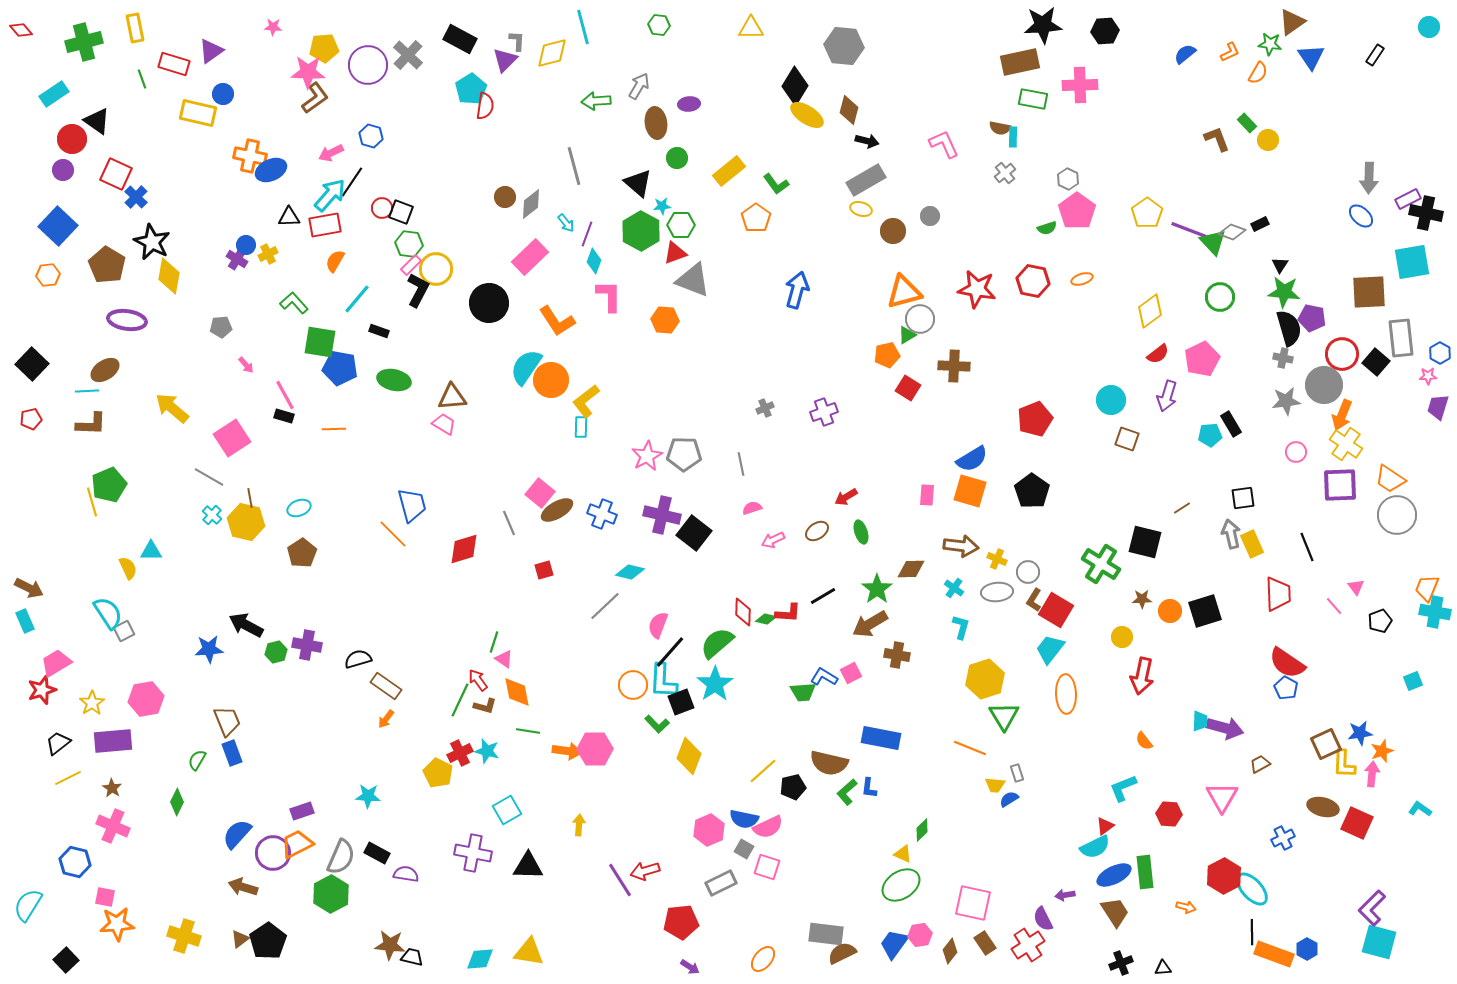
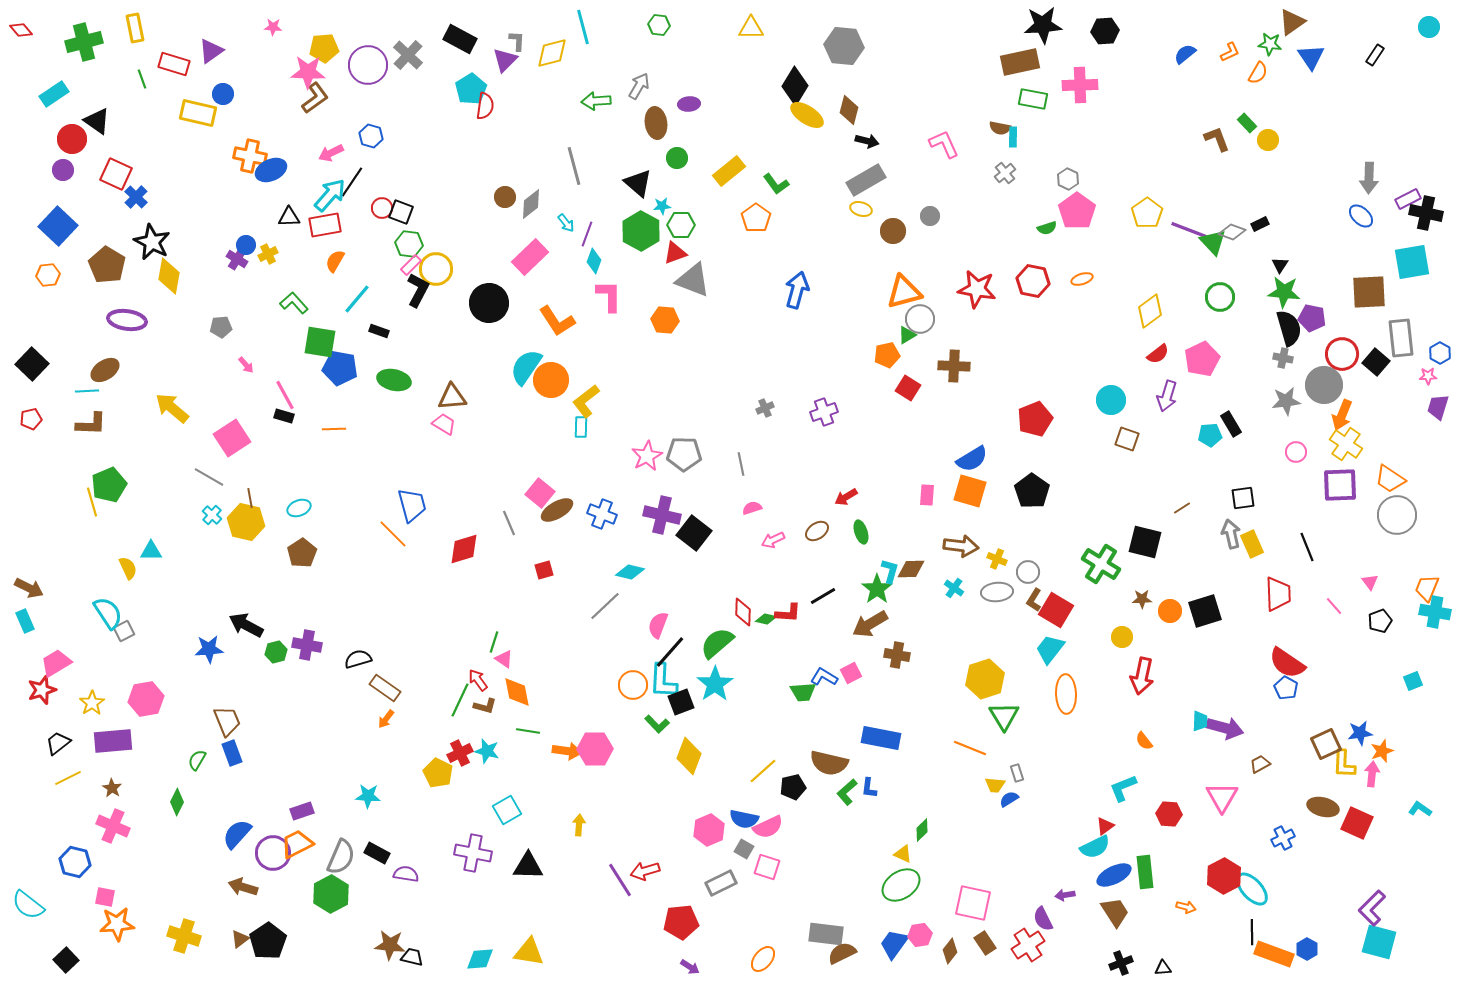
pink triangle at (1356, 587): moved 14 px right, 5 px up
cyan L-shape at (961, 627): moved 71 px left, 56 px up
brown rectangle at (386, 686): moved 1 px left, 2 px down
cyan semicircle at (28, 905): rotated 84 degrees counterclockwise
